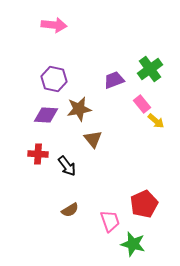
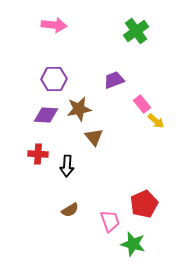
green cross: moved 14 px left, 38 px up
purple hexagon: rotated 15 degrees counterclockwise
brown triangle: moved 1 px right, 2 px up
black arrow: rotated 40 degrees clockwise
